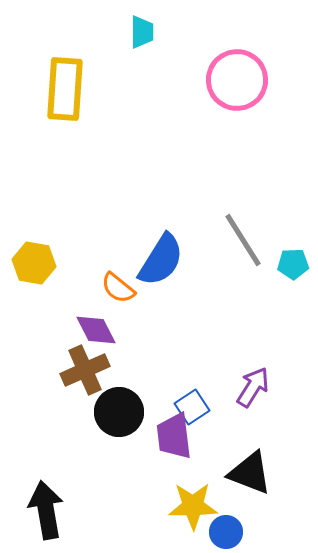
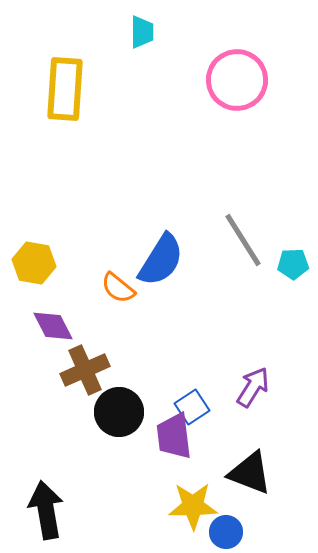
purple diamond: moved 43 px left, 4 px up
